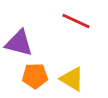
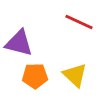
red line: moved 3 px right, 1 px down
yellow triangle: moved 3 px right, 4 px up; rotated 12 degrees clockwise
